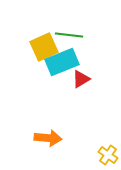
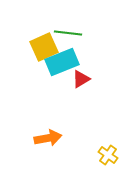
green line: moved 1 px left, 2 px up
orange arrow: rotated 16 degrees counterclockwise
